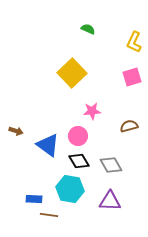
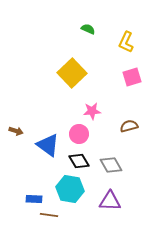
yellow L-shape: moved 8 px left
pink circle: moved 1 px right, 2 px up
